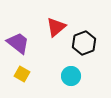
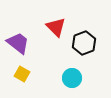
red triangle: rotated 35 degrees counterclockwise
cyan circle: moved 1 px right, 2 px down
